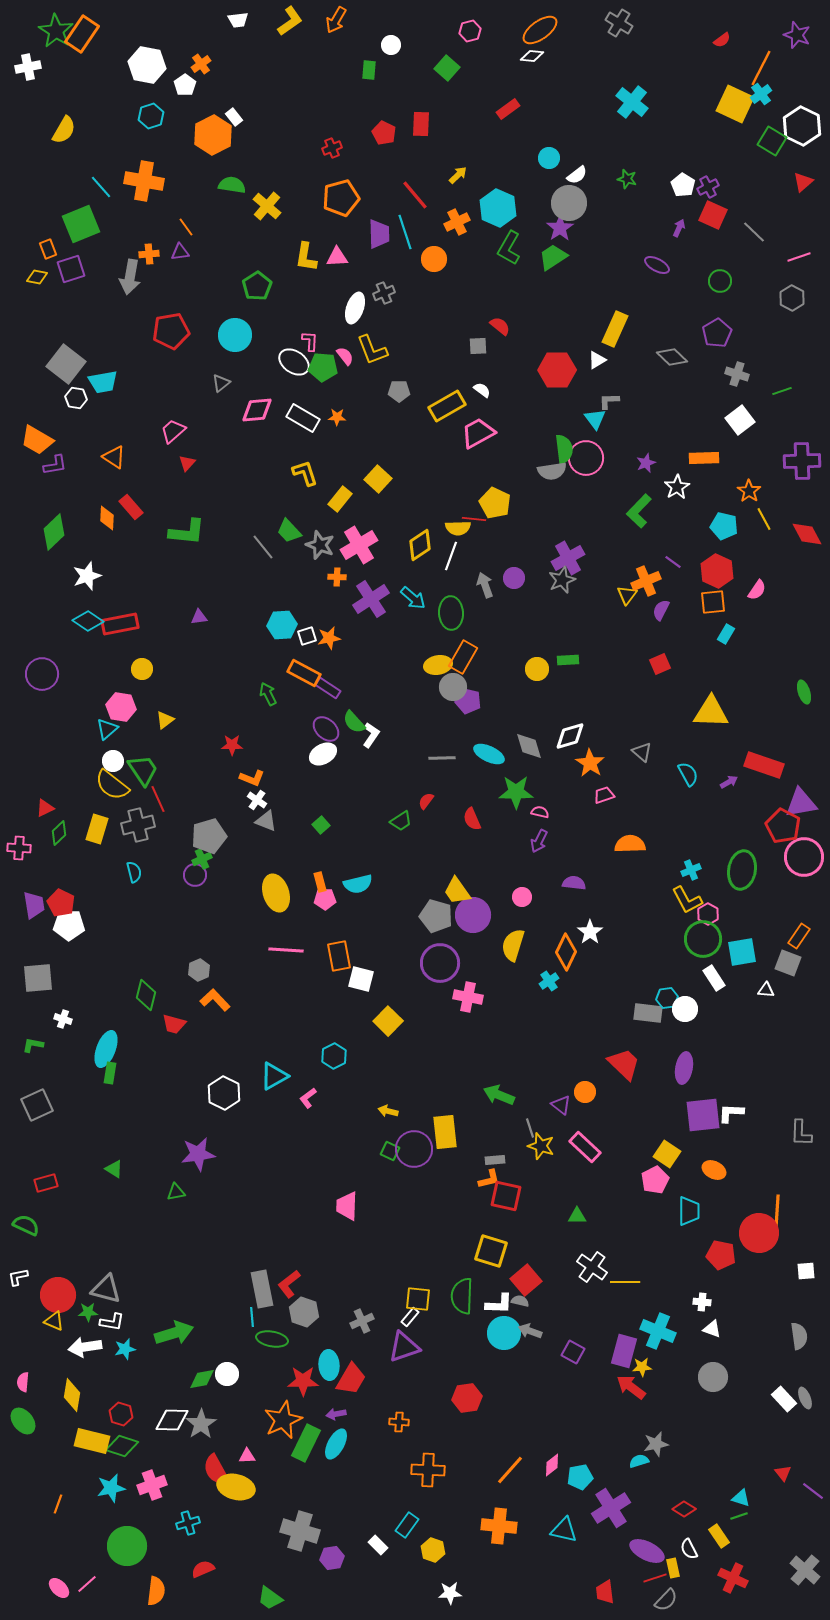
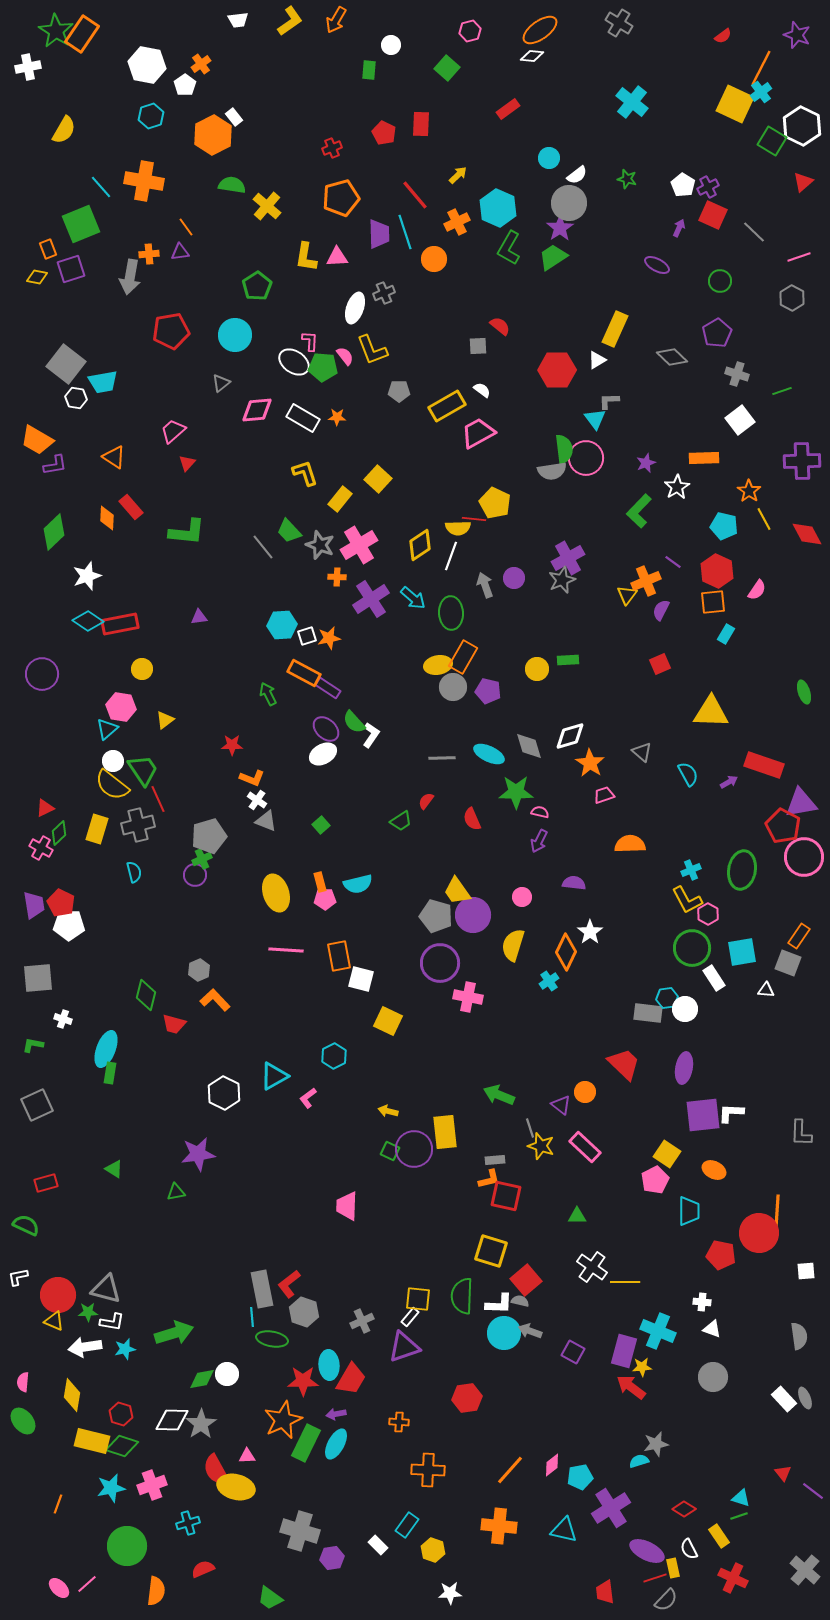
red semicircle at (722, 40): moved 1 px right, 4 px up
cyan cross at (761, 94): moved 2 px up
purple pentagon at (468, 701): moved 20 px right, 10 px up
pink cross at (19, 848): moved 22 px right; rotated 25 degrees clockwise
green circle at (703, 939): moved 11 px left, 9 px down
yellow square at (388, 1021): rotated 20 degrees counterclockwise
